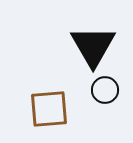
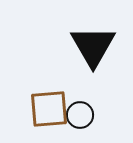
black circle: moved 25 px left, 25 px down
